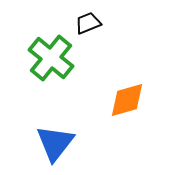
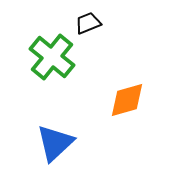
green cross: moved 1 px right, 1 px up
blue triangle: rotated 9 degrees clockwise
